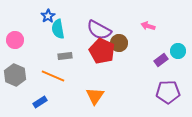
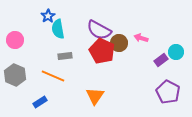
pink arrow: moved 7 px left, 12 px down
cyan circle: moved 2 px left, 1 px down
purple pentagon: rotated 30 degrees clockwise
